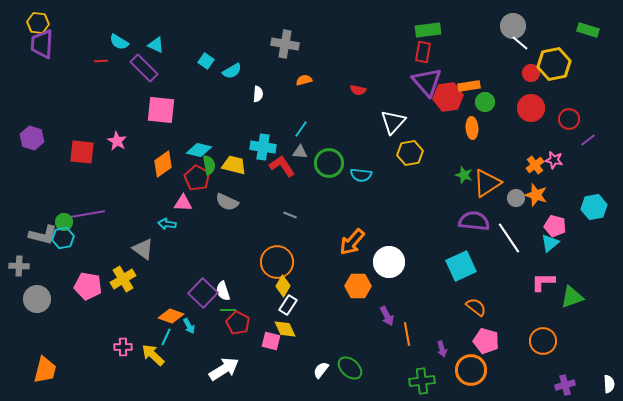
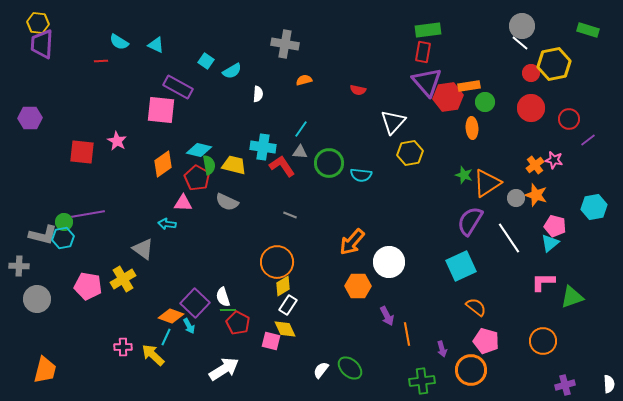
gray circle at (513, 26): moved 9 px right
purple rectangle at (144, 68): moved 34 px right, 19 px down; rotated 16 degrees counterclockwise
purple hexagon at (32, 138): moved 2 px left, 20 px up; rotated 20 degrees counterclockwise
purple semicircle at (474, 221): moved 4 px left; rotated 64 degrees counterclockwise
yellow diamond at (283, 286): rotated 30 degrees clockwise
white semicircle at (223, 291): moved 6 px down
purple square at (203, 293): moved 8 px left, 10 px down
